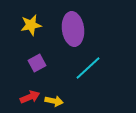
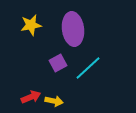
purple square: moved 21 px right
red arrow: moved 1 px right
